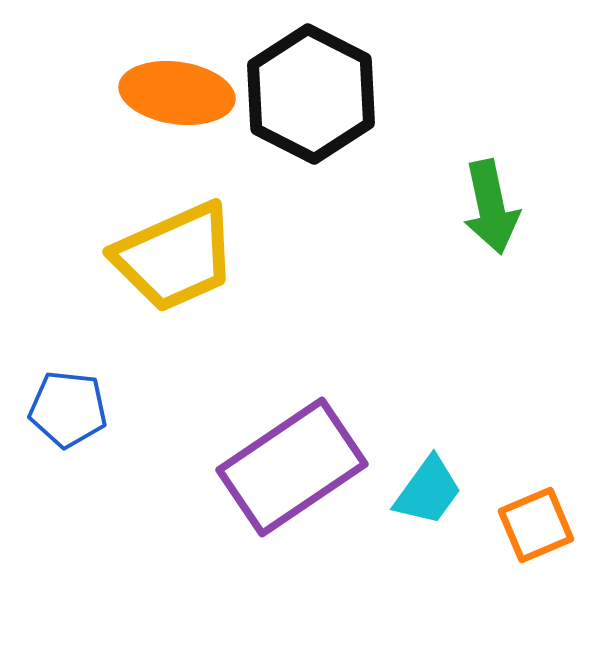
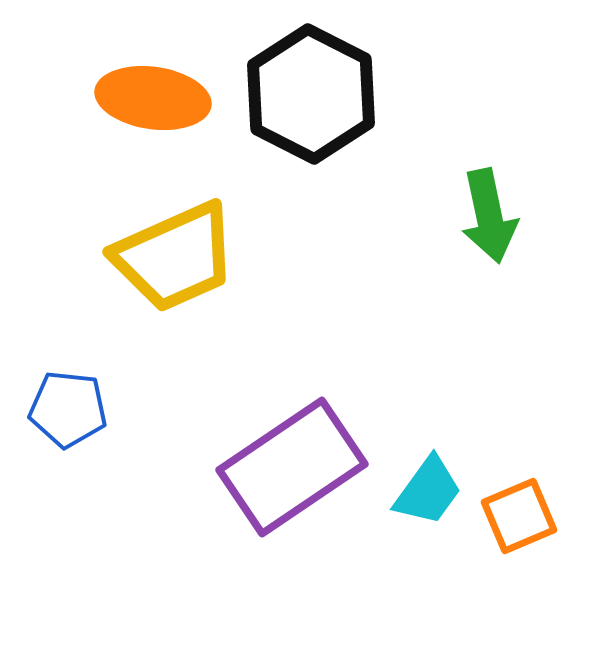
orange ellipse: moved 24 px left, 5 px down
green arrow: moved 2 px left, 9 px down
orange square: moved 17 px left, 9 px up
